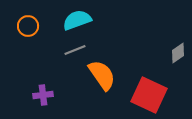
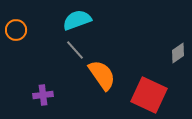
orange circle: moved 12 px left, 4 px down
gray line: rotated 70 degrees clockwise
